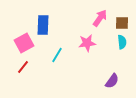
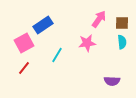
pink arrow: moved 1 px left, 1 px down
blue rectangle: rotated 54 degrees clockwise
red line: moved 1 px right, 1 px down
purple semicircle: rotated 56 degrees clockwise
